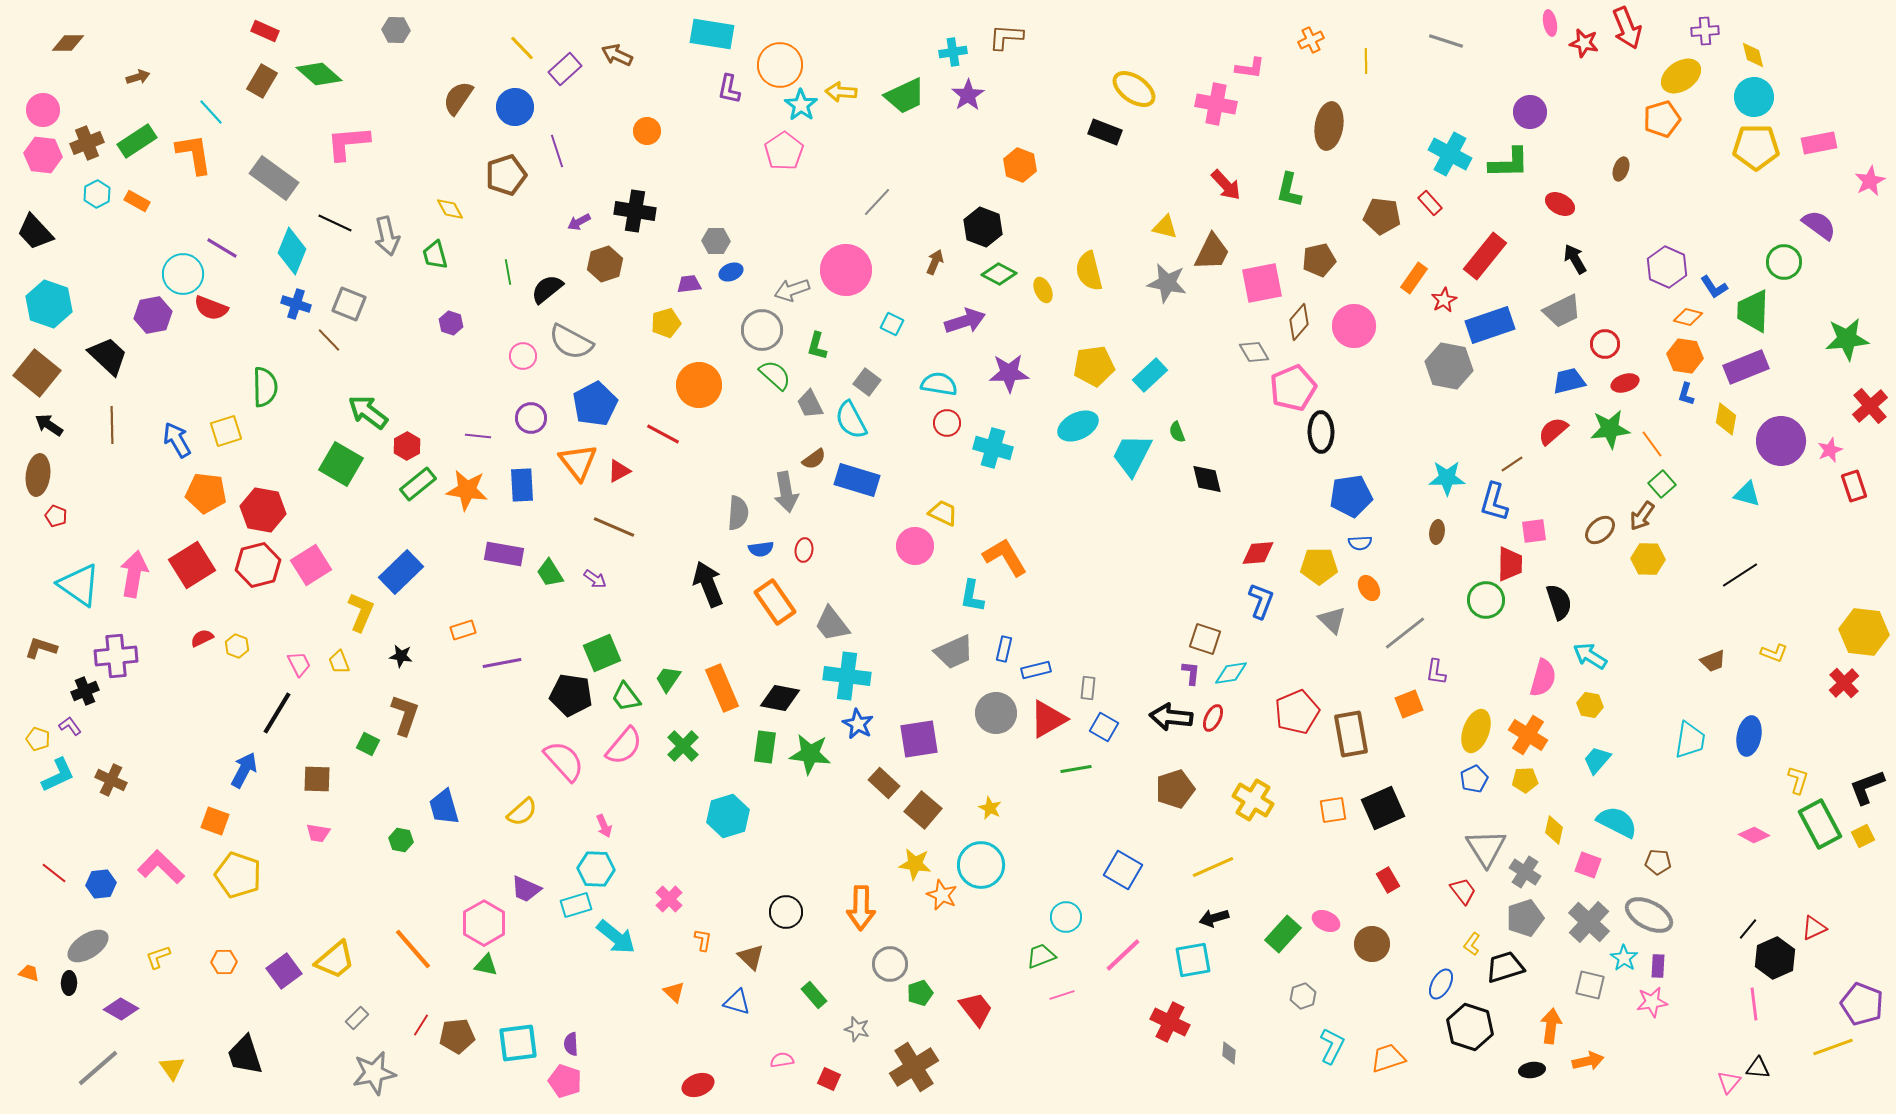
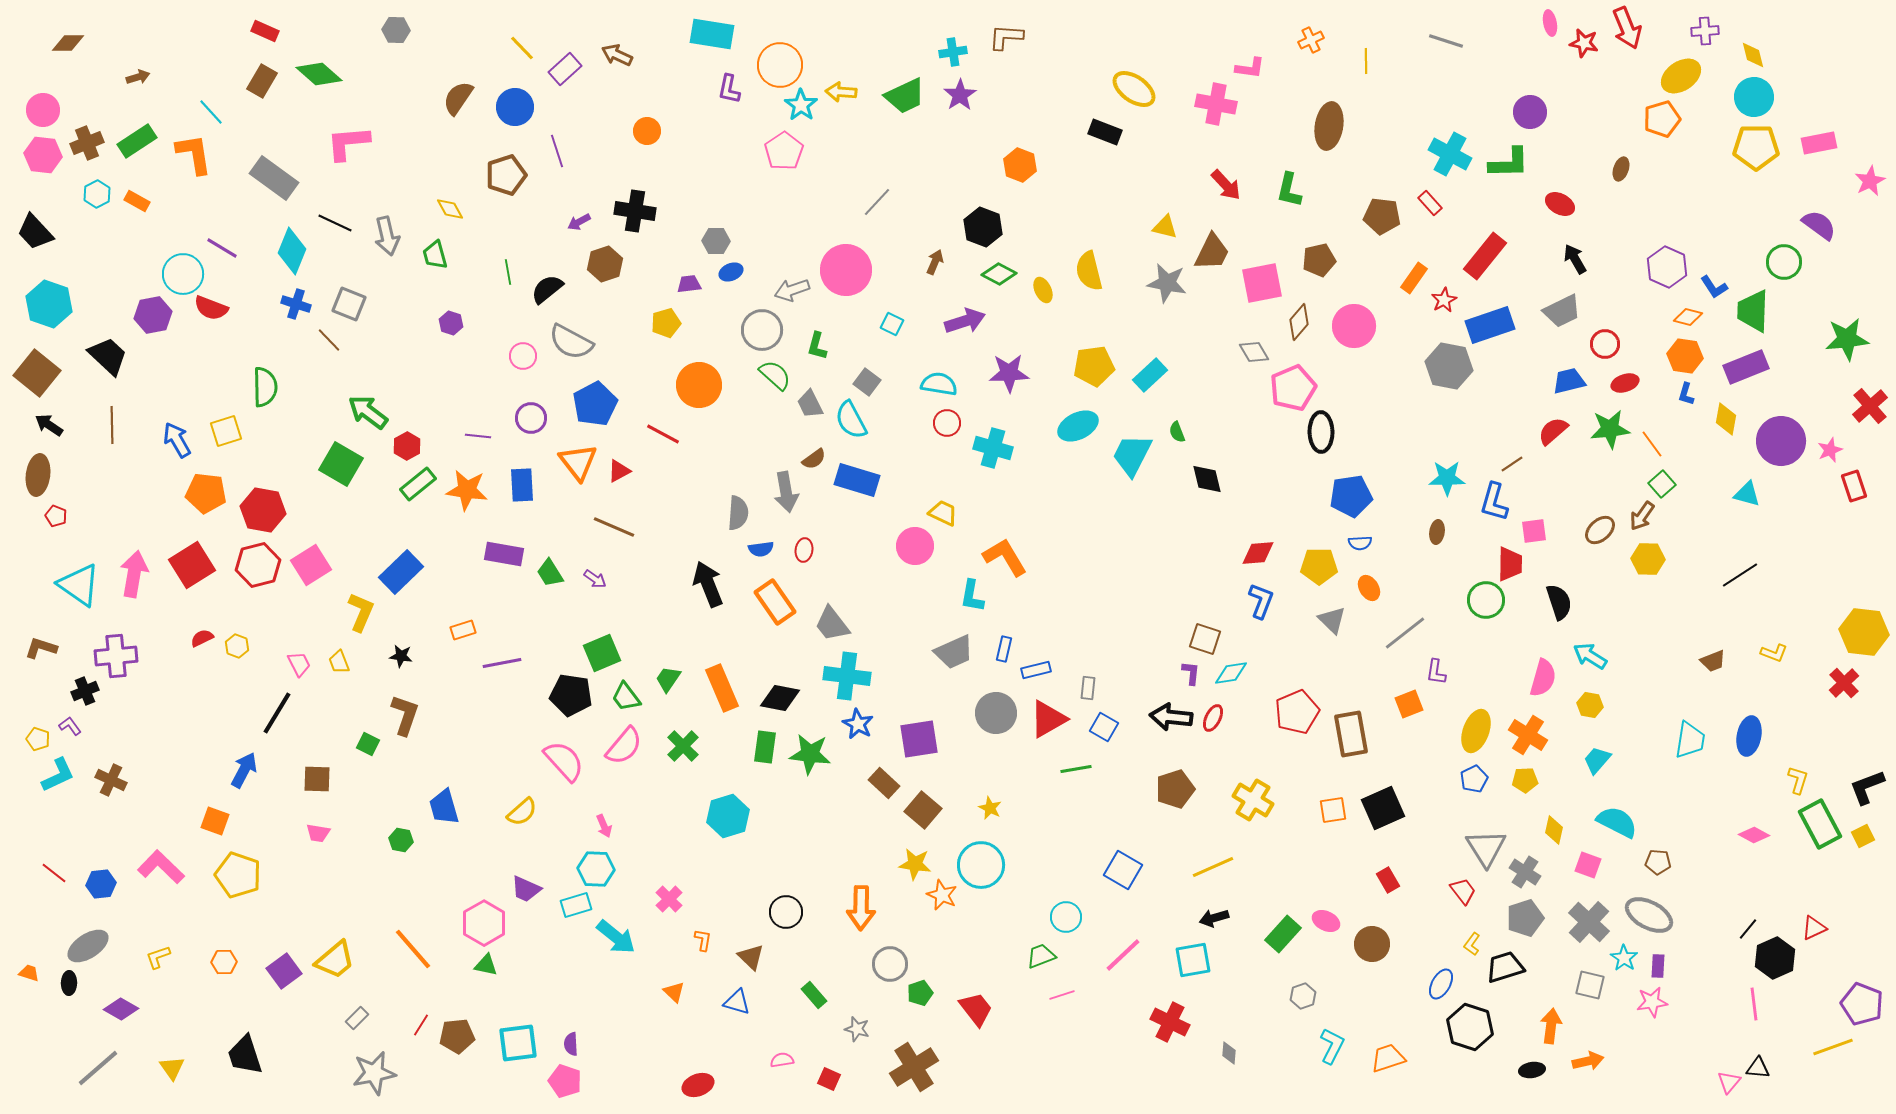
purple star at (968, 95): moved 8 px left
